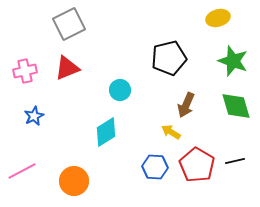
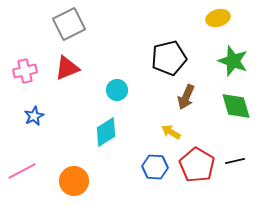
cyan circle: moved 3 px left
brown arrow: moved 8 px up
